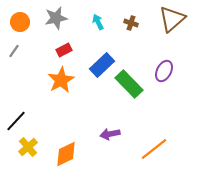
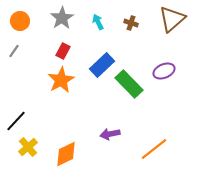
gray star: moved 6 px right; rotated 20 degrees counterclockwise
orange circle: moved 1 px up
red rectangle: moved 1 px left, 1 px down; rotated 35 degrees counterclockwise
purple ellipse: rotated 40 degrees clockwise
